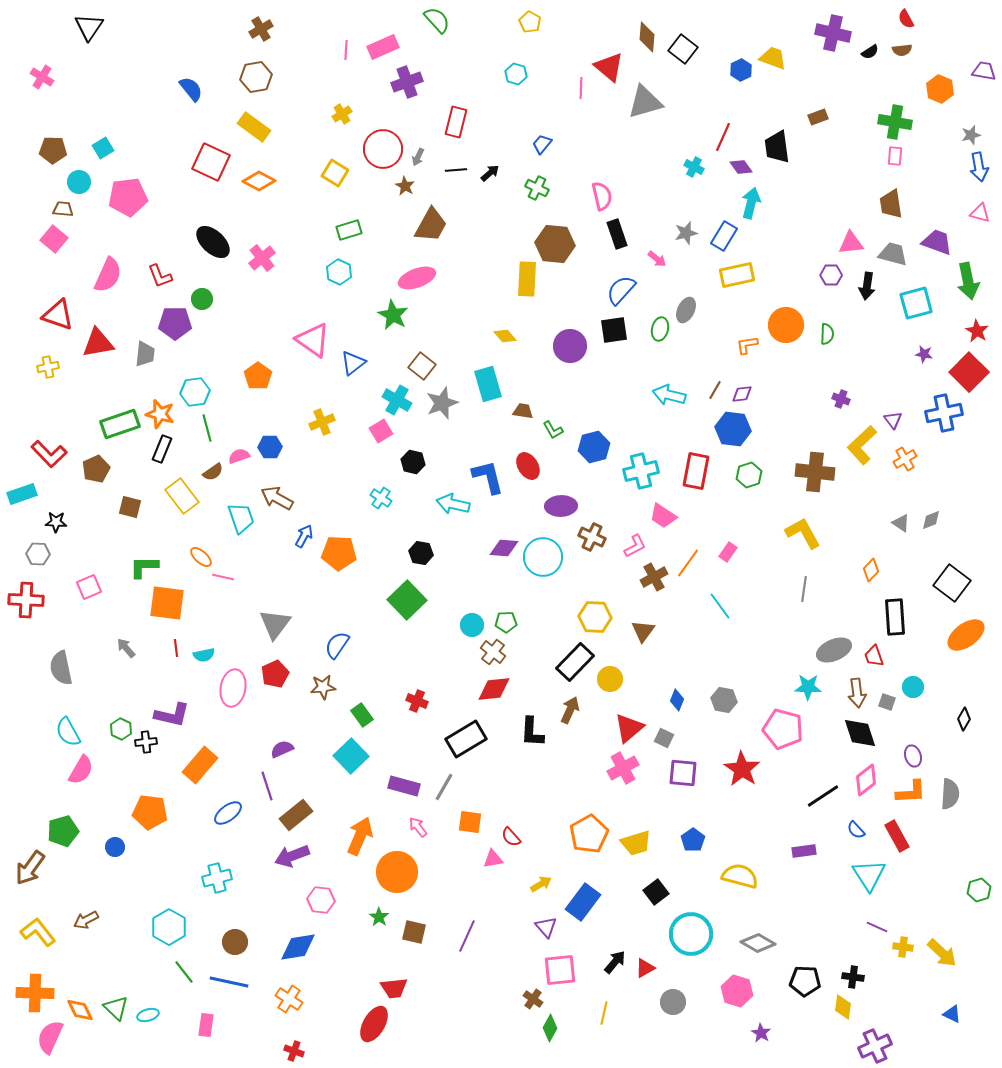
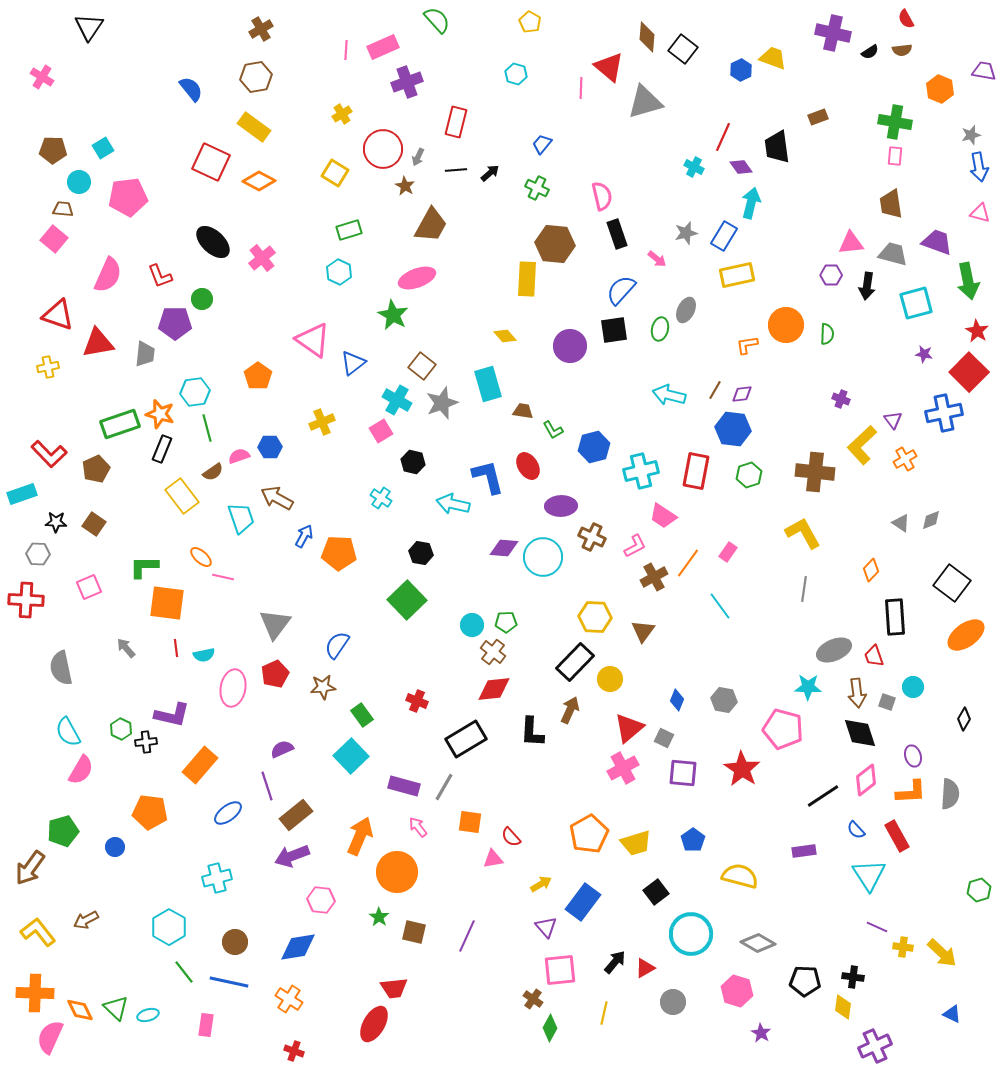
brown square at (130, 507): moved 36 px left, 17 px down; rotated 20 degrees clockwise
